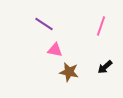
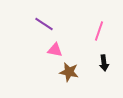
pink line: moved 2 px left, 5 px down
black arrow: moved 1 px left, 4 px up; rotated 56 degrees counterclockwise
